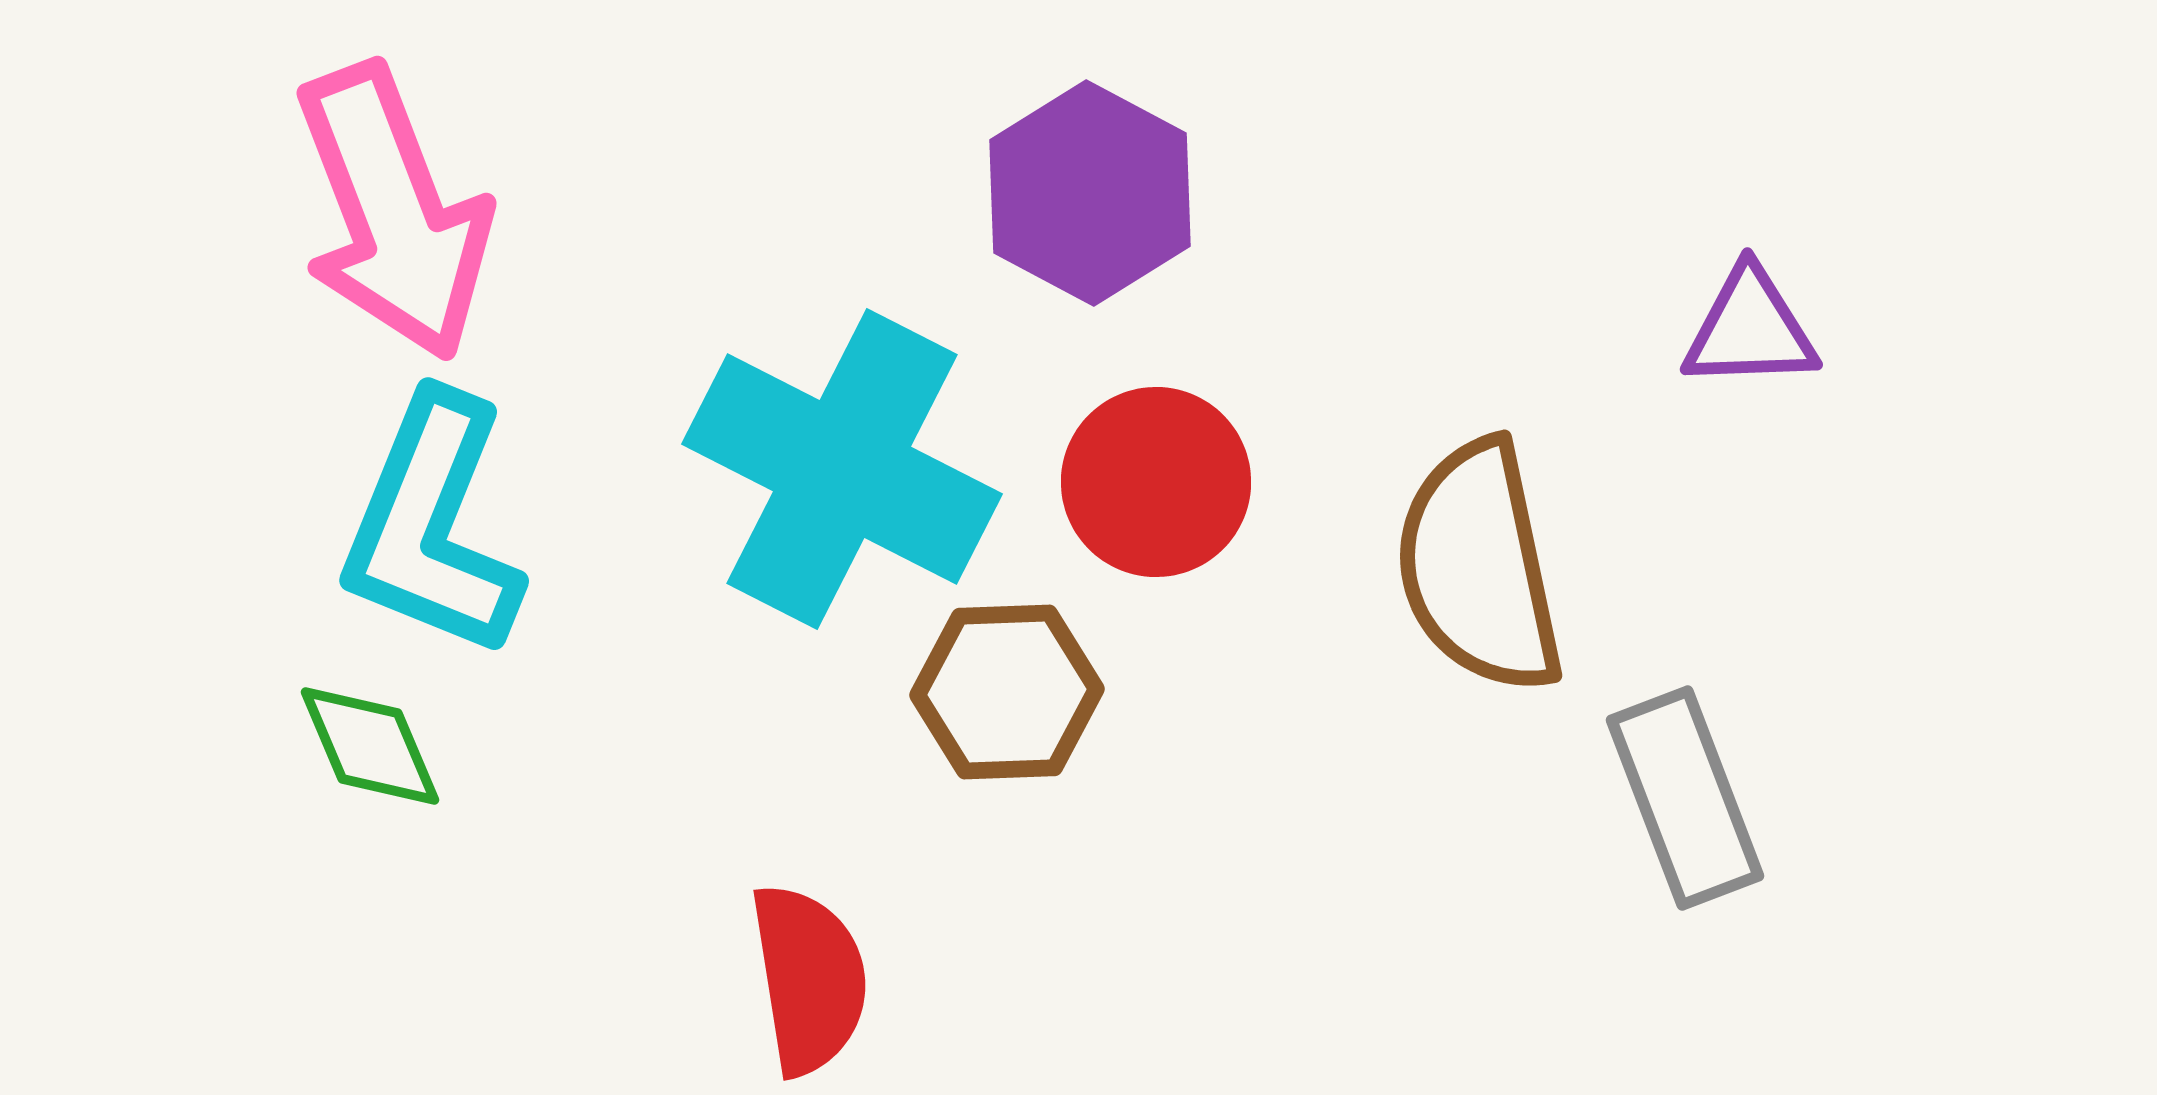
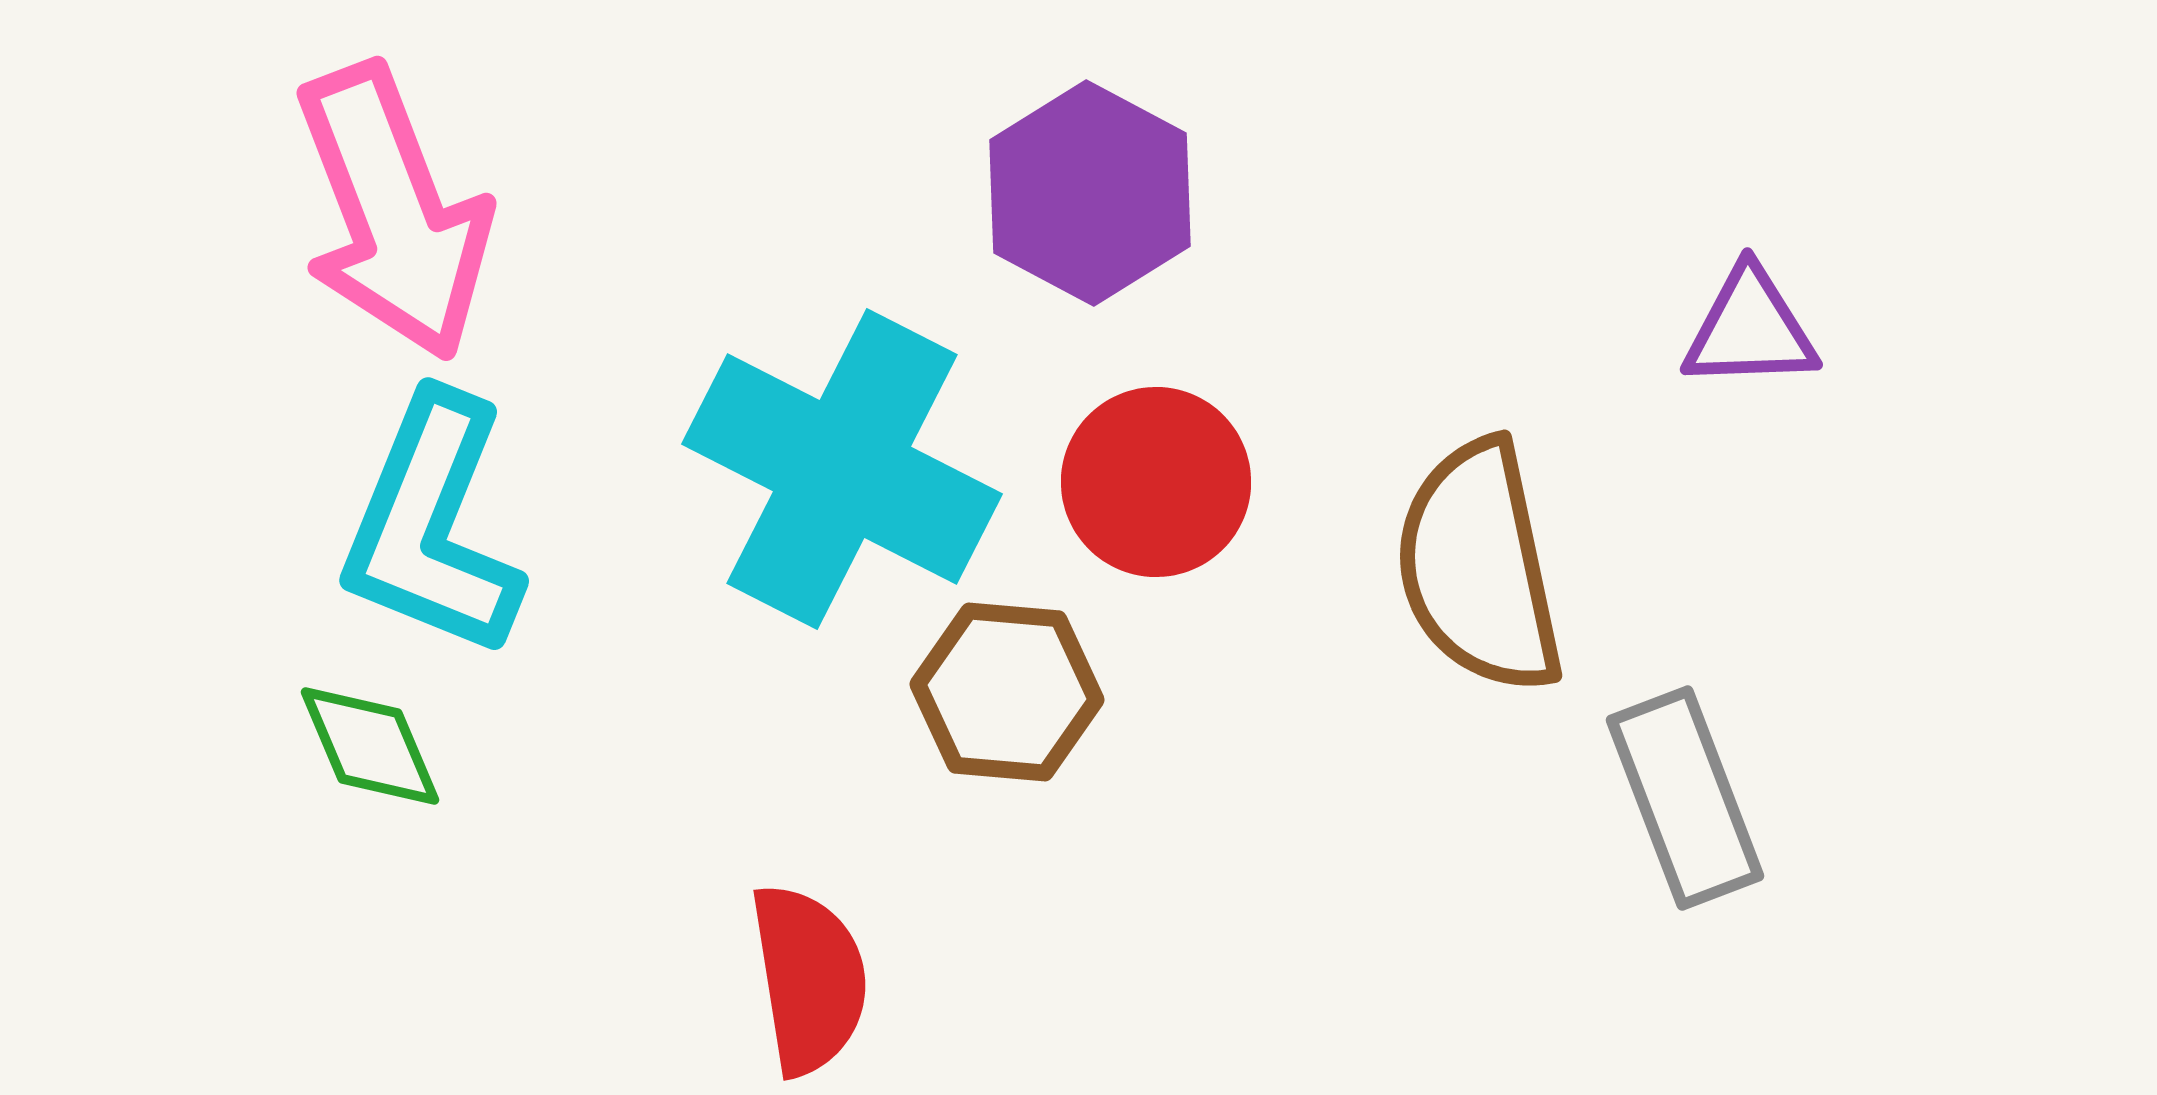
brown hexagon: rotated 7 degrees clockwise
